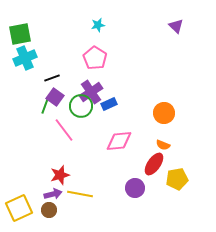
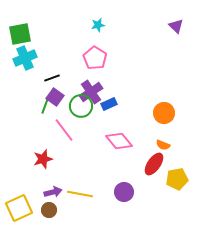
pink diamond: rotated 56 degrees clockwise
red star: moved 17 px left, 16 px up
purple circle: moved 11 px left, 4 px down
purple arrow: moved 2 px up
